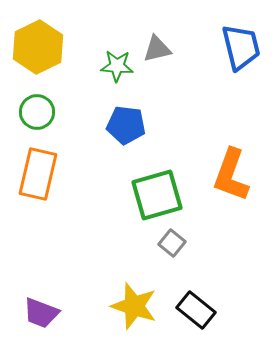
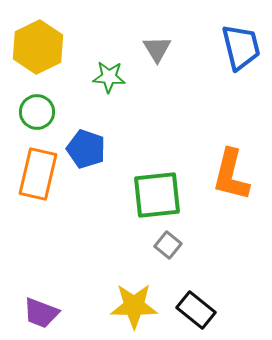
gray triangle: rotated 48 degrees counterclockwise
green star: moved 8 px left, 11 px down
blue pentagon: moved 40 px left, 24 px down; rotated 12 degrees clockwise
orange L-shape: rotated 6 degrees counterclockwise
green square: rotated 10 degrees clockwise
gray square: moved 4 px left, 2 px down
yellow star: rotated 18 degrees counterclockwise
